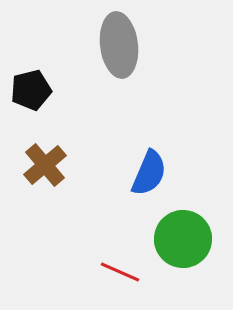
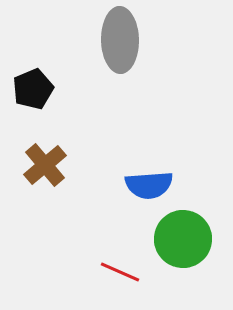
gray ellipse: moved 1 px right, 5 px up; rotated 6 degrees clockwise
black pentagon: moved 2 px right, 1 px up; rotated 9 degrees counterclockwise
blue semicircle: moved 12 px down; rotated 63 degrees clockwise
